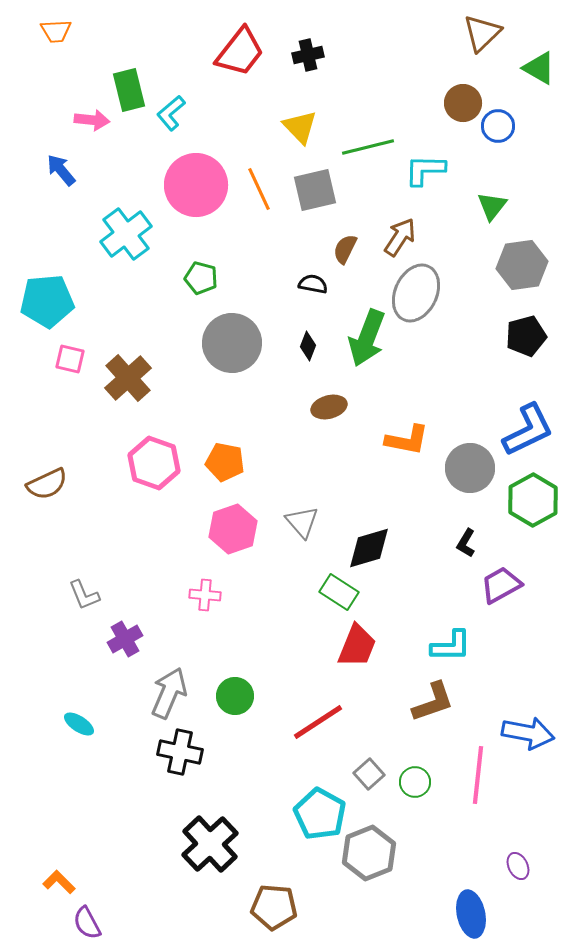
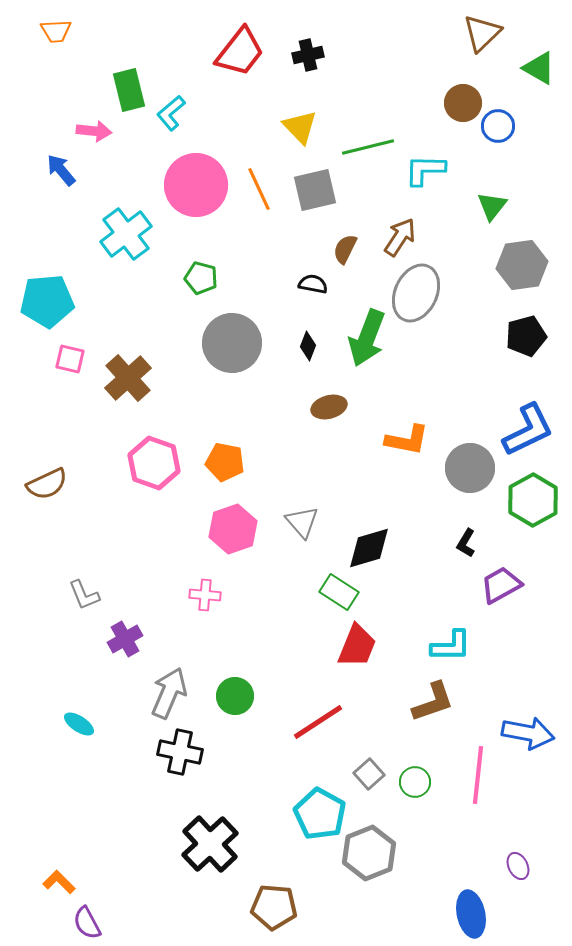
pink arrow at (92, 120): moved 2 px right, 11 px down
